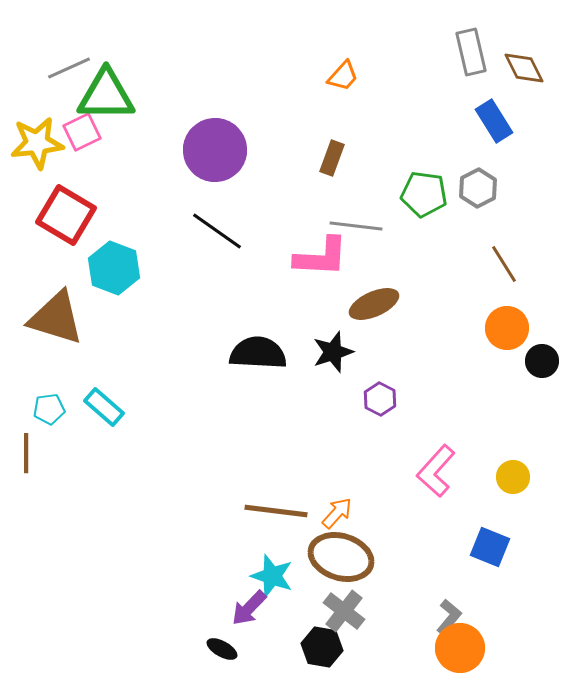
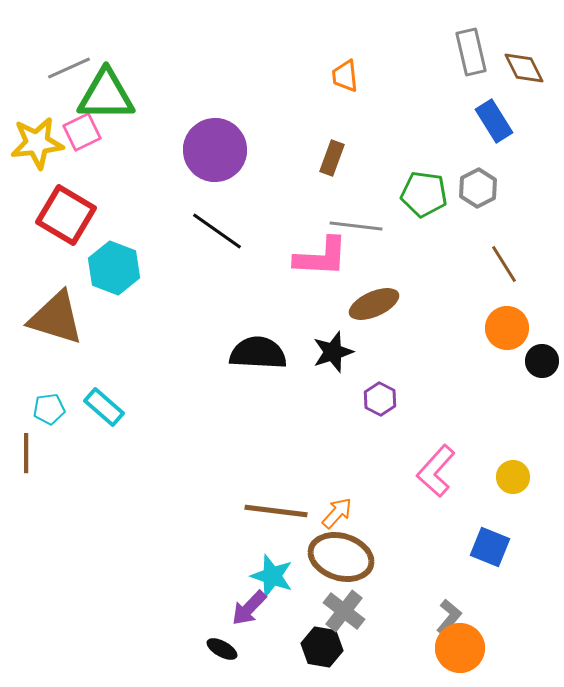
orange trapezoid at (343, 76): moved 2 px right; rotated 132 degrees clockwise
